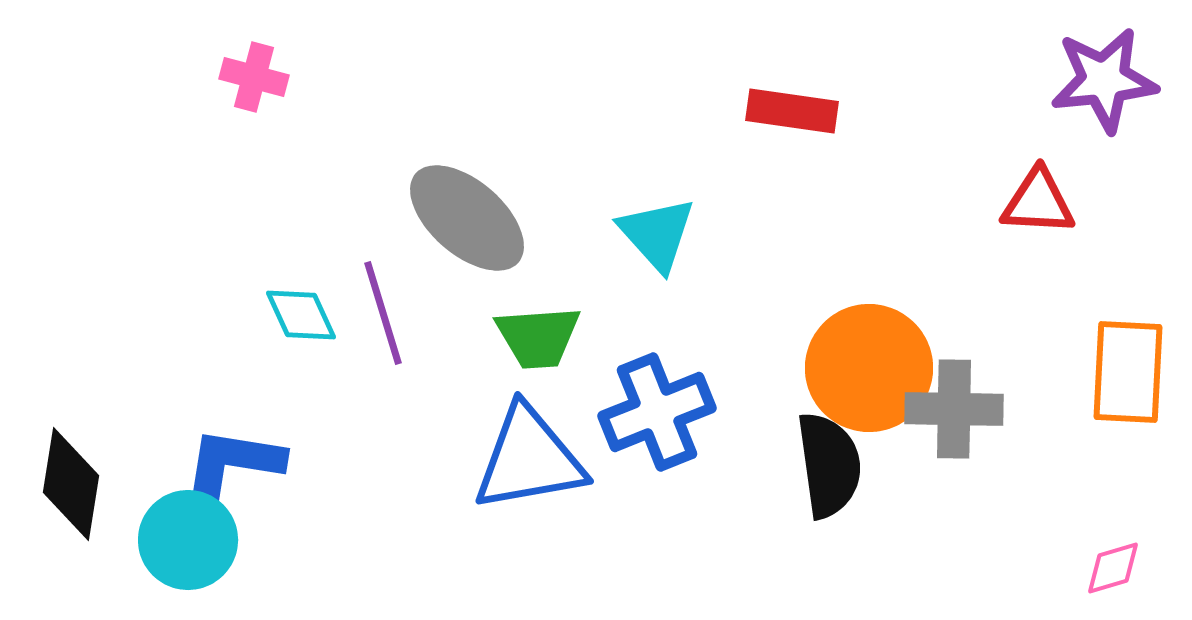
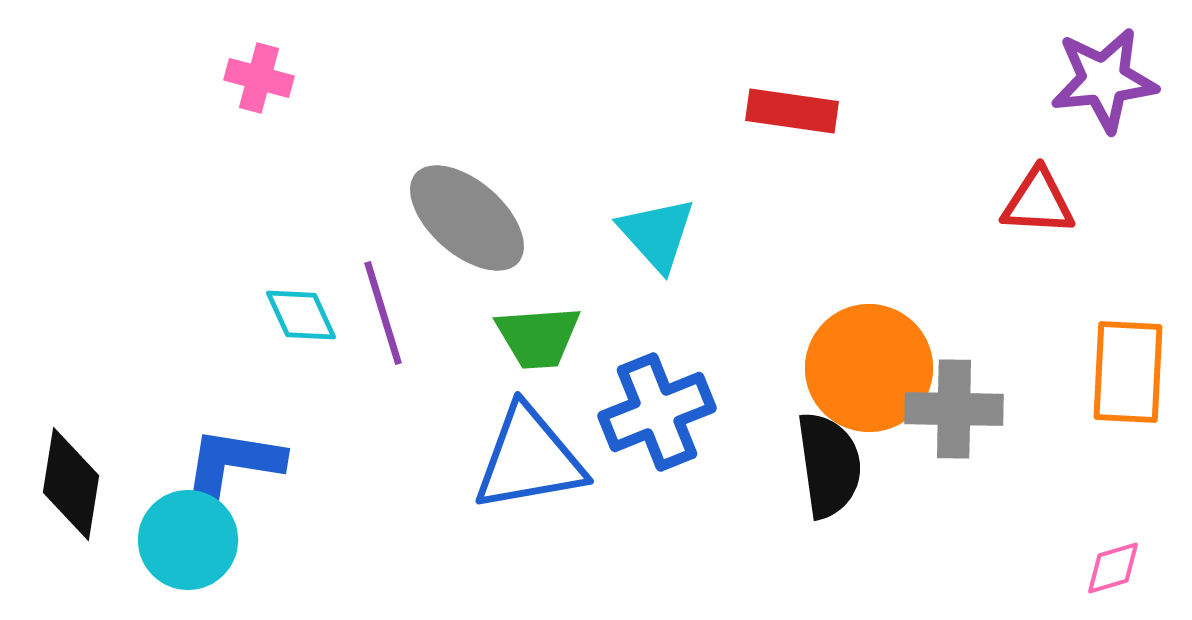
pink cross: moved 5 px right, 1 px down
